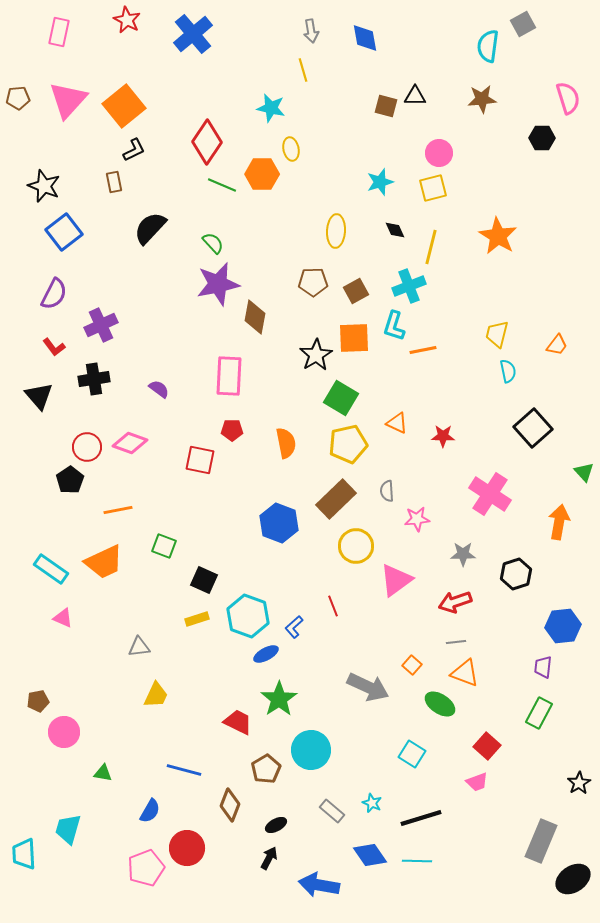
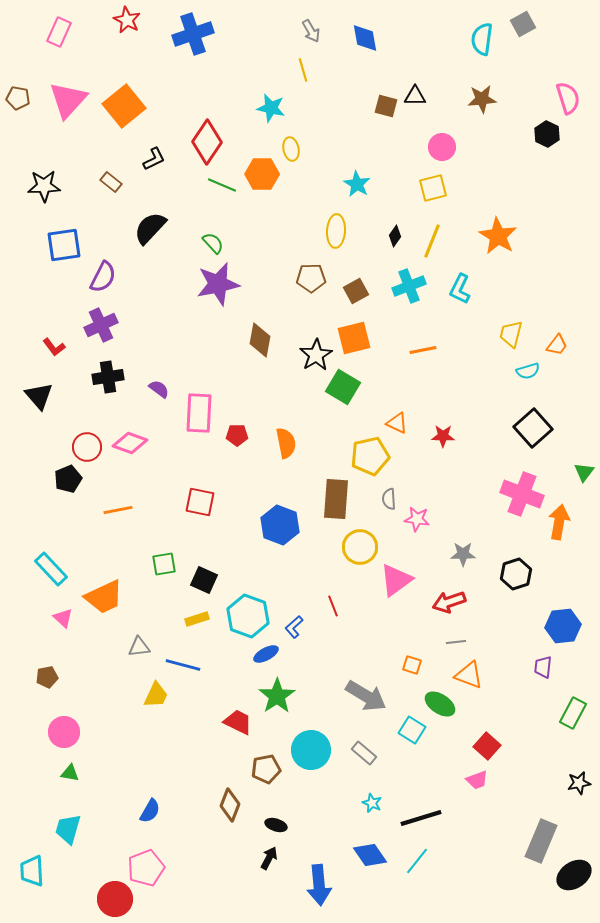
gray arrow at (311, 31): rotated 20 degrees counterclockwise
pink rectangle at (59, 32): rotated 12 degrees clockwise
blue cross at (193, 34): rotated 21 degrees clockwise
cyan semicircle at (488, 46): moved 6 px left, 7 px up
brown pentagon at (18, 98): rotated 15 degrees clockwise
black hexagon at (542, 138): moved 5 px right, 4 px up; rotated 25 degrees clockwise
black L-shape at (134, 150): moved 20 px right, 9 px down
pink circle at (439, 153): moved 3 px right, 6 px up
brown rectangle at (114, 182): moved 3 px left; rotated 40 degrees counterclockwise
cyan star at (380, 182): moved 23 px left, 2 px down; rotated 24 degrees counterclockwise
black star at (44, 186): rotated 24 degrees counterclockwise
black diamond at (395, 230): moved 6 px down; rotated 60 degrees clockwise
blue square at (64, 232): moved 13 px down; rotated 30 degrees clockwise
yellow line at (431, 247): moved 1 px right, 6 px up; rotated 8 degrees clockwise
brown pentagon at (313, 282): moved 2 px left, 4 px up
purple semicircle at (54, 294): moved 49 px right, 17 px up
brown diamond at (255, 317): moved 5 px right, 23 px down
cyan L-shape at (394, 326): moved 66 px right, 37 px up; rotated 8 degrees clockwise
yellow trapezoid at (497, 334): moved 14 px right
orange square at (354, 338): rotated 12 degrees counterclockwise
cyan semicircle at (508, 371): moved 20 px right; rotated 85 degrees clockwise
pink rectangle at (229, 376): moved 30 px left, 37 px down
black cross at (94, 379): moved 14 px right, 2 px up
green square at (341, 398): moved 2 px right, 11 px up
red pentagon at (232, 430): moved 5 px right, 5 px down
yellow pentagon at (348, 444): moved 22 px right, 12 px down
red square at (200, 460): moved 42 px down
green triangle at (584, 472): rotated 20 degrees clockwise
black pentagon at (70, 480): moved 2 px left, 1 px up; rotated 12 degrees clockwise
gray semicircle at (387, 491): moved 2 px right, 8 px down
pink cross at (490, 494): moved 32 px right; rotated 12 degrees counterclockwise
brown rectangle at (336, 499): rotated 42 degrees counterclockwise
pink star at (417, 519): rotated 15 degrees clockwise
blue hexagon at (279, 523): moved 1 px right, 2 px down
green square at (164, 546): moved 18 px down; rotated 30 degrees counterclockwise
yellow circle at (356, 546): moved 4 px right, 1 px down
orange trapezoid at (104, 562): moved 35 px down
cyan rectangle at (51, 569): rotated 12 degrees clockwise
red arrow at (455, 602): moved 6 px left
pink triangle at (63, 618): rotated 20 degrees clockwise
orange square at (412, 665): rotated 24 degrees counterclockwise
orange triangle at (465, 673): moved 4 px right, 2 px down
gray arrow at (368, 687): moved 2 px left, 9 px down; rotated 6 degrees clockwise
green star at (279, 699): moved 2 px left, 3 px up
brown pentagon at (38, 701): moved 9 px right, 24 px up
green rectangle at (539, 713): moved 34 px right
cyan square at (412, 754): moved 24 px up
brown pentagon at (266, 769): rotated 20 degrees clockwise
blue line at (184, 770): moved 1 px left, 105 px up
green triangle at (103, 773): moved 33 px left
pink trapezoid at (477, 782): moved 2 px up
black star at (579, 783): rotated 20 degrees clockwise
gray rectangle at (332, 811): moved 32 px right, 58 px up
black ellipse at (276, 825): rotated 45 degrees clockwise
red circle at (187, 848): moved 72 px left, 51 px down
cyan trapezoid at (24, 854): moved 8 px right, 17 px down
cyan line at (417, 861): rotated 52 degrees counterclockwise
black ellipse at (573, 879): moved 1 px right, 4 px up
blue arrow at (319, 885): rotated 105 degrees counterclockwise
